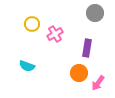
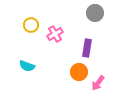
yellow circle: moved 1 px left, 1 px down
orange circle: moved 1 px up
